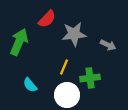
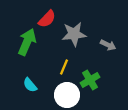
green arrow: moved 8 px right
green cross: moved 2 px down; rotated 24 degrees counterclockwise
